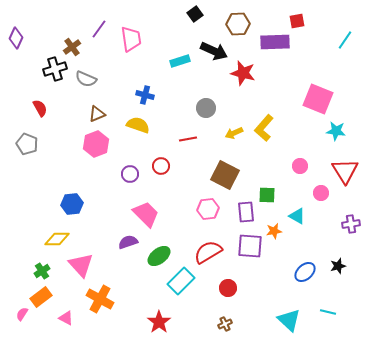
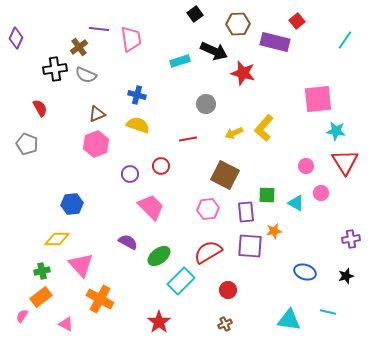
red square at (297, 21): rotated 28 degrees counterclockwise
purple line at (99, 29): rotated 60 degrees clockwise
purple rectangle at (275, 42): rotated 16 degrees clockwise
brown cross at (72, 47): moved 7 px right
black cross at (55, 69): rotated 10 degrees clockwise
gray semicircle at (86, 79): moved 4 px up
blue cross at (145, 95): moved 8 px left
pink square at (318, 99): rotated 28 degrees counterclockwise
gray circle at (206, 108): moved 4 px up
pink circle at (300, 166): moved 6 px right
red triangle at (345, 171): moved 9 px up
pink trapezoid at (146, 214): moved 5 px right, 7 px up
cyan triangle at (297, 216): moved 1 px left, 13 px up
purple cross at (351, 224): moved 15 px down
purple semicircle at (128, 242): rotated 48 degrees clockwise
black star at (338, 266): moved 8 px right, 10 px down
green cross at (42, 271): rotated 21 degrees clockwise
blue ellipse at (305, 272): rotated 60 degrees clockwise
red circle at (228, 288): moved 2 px down
pink semicircle at (22, 314): moved 2 px down
pink triangle at (66, 318): moved 6 px down
cyan triangle at (289, 320): rotated 35 degrees counterclockwise
